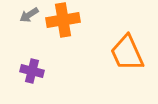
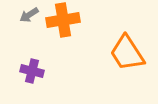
orange trapezoid: rotated 9 degrees counterclockwise
